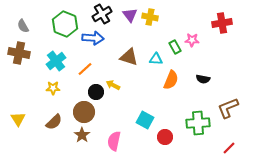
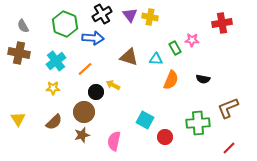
green rectangle: moved 1 px down
brown star: rotated 21 degrees clockwise
